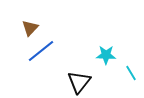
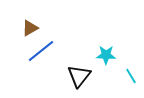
brown triangle: rotated 18 degrees clockwise
cyan line: moved 3 px down
black triangle: moved 6 px up
